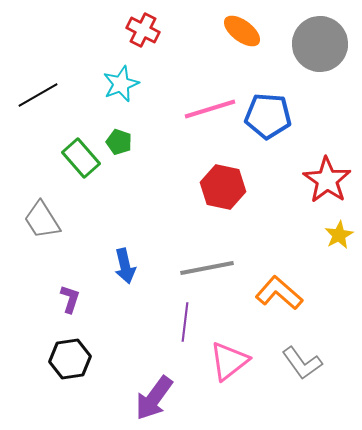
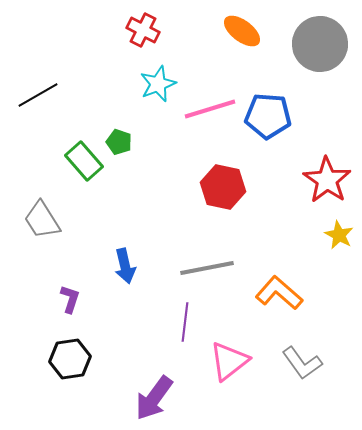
cyan star: moved 37 px right
green rectangle: moved 3 px right, 3 px down
yellow star: rotated 16 degrees counterclockwise
